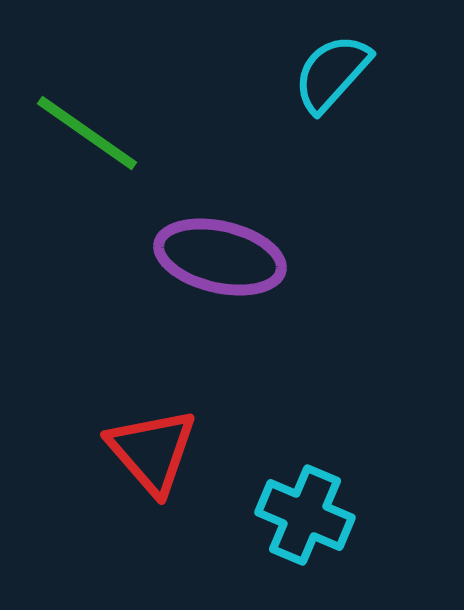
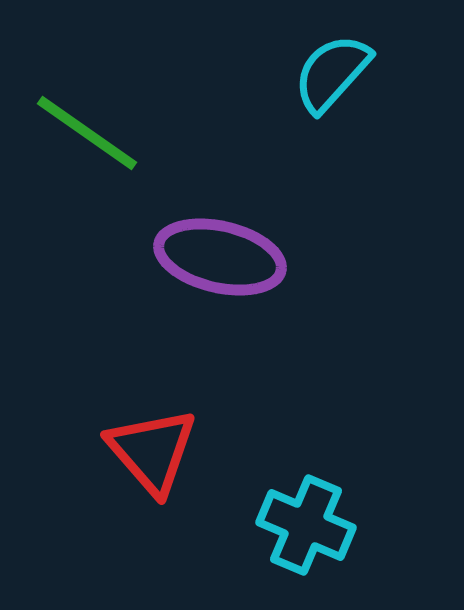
cyan cross: moved 1 px right, 10 px down
